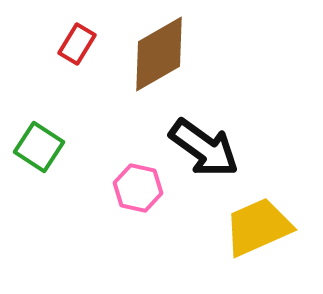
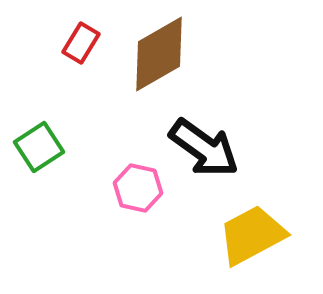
red rectangle: moved 4 px right, 1 px up
green square: rotated 24 degrees clockwise
yellow trapezoid: moved 6 px left, 8 px down; rotated 4 degrees counterclockwise
